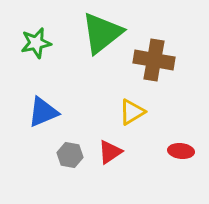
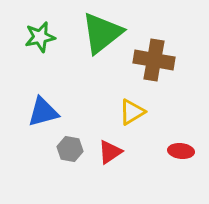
green star: moved 4 px right, 6 px up
blue triangle: rotated 8 degrees clockwise
gray hexagon: moved 6 px up
